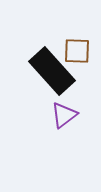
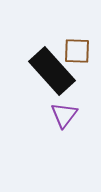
purple triangle: rotated 16 degrees counterclockwise
